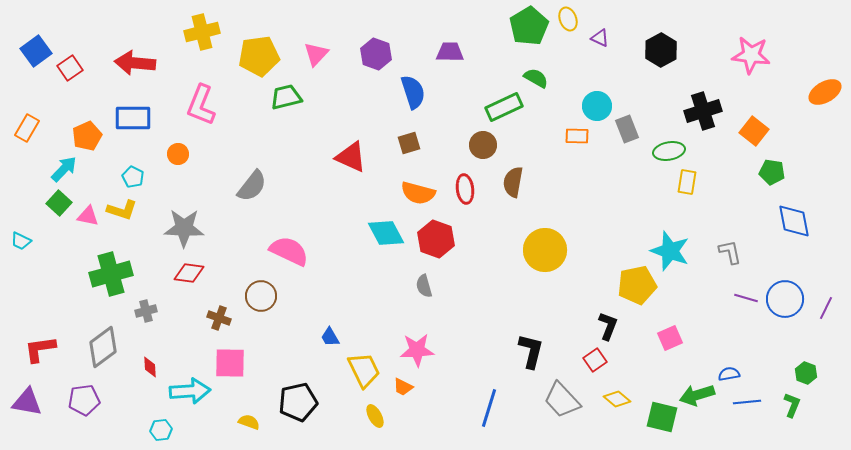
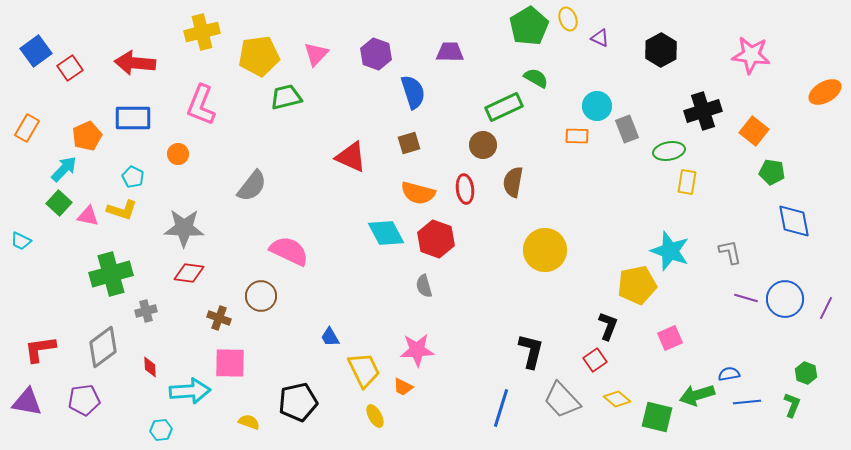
blue line at (489, 408): moved 12 px right
green square at (662, 417): moved 5 px left
